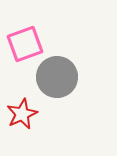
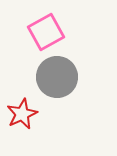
pink square: moved 21 px right, 12 px up; rotated 9 degrees counterclockwise
